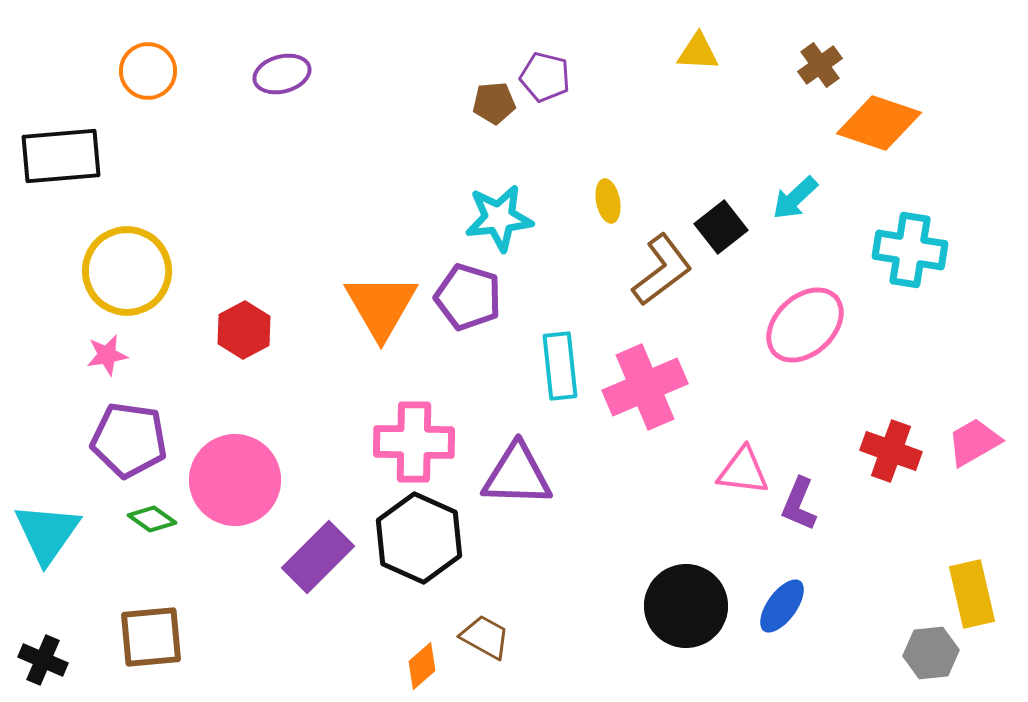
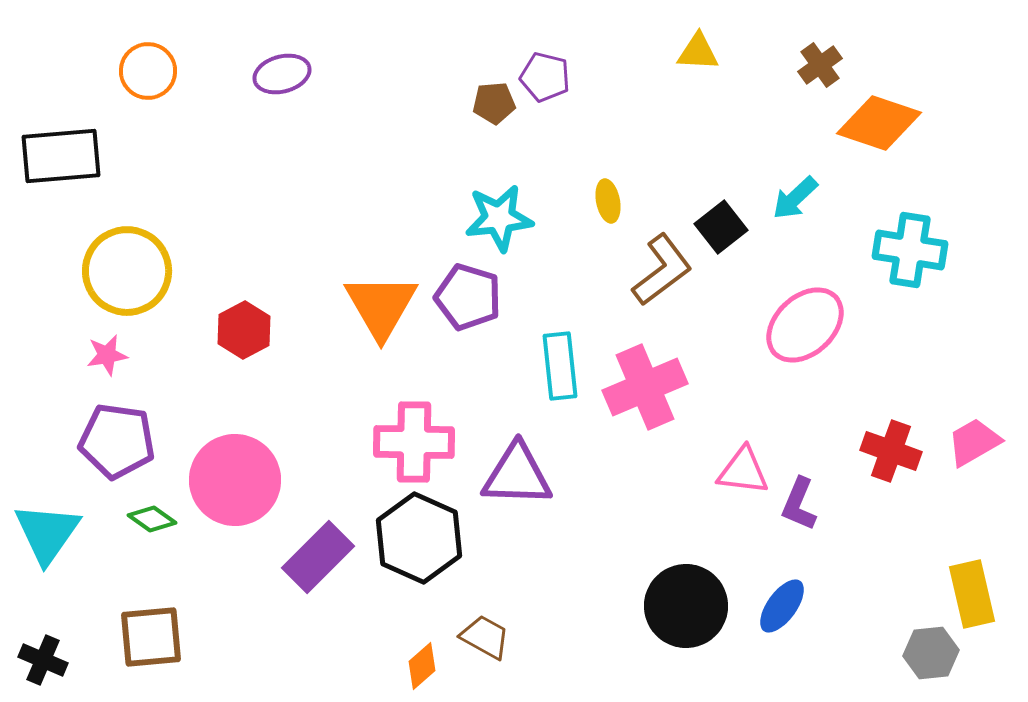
purple pentagon at (129, 440): moved 12 px left, 1 px down
